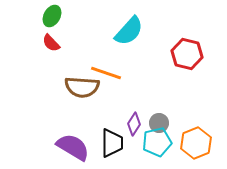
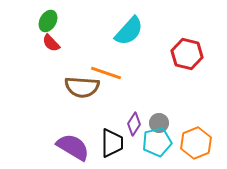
green ellipse: moved 4 px left, 5 px down
